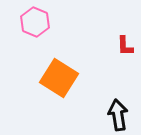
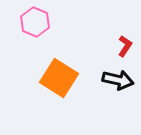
red L-shape: rotated 145 degrees counterclockwise
black arrow: moved 35 px up; rotated 112 degrees clockwise
